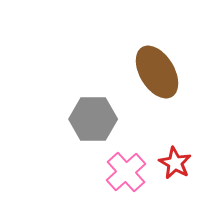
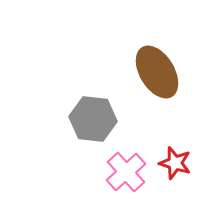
gray hexagon: rotated 6 degrees clockwise
red star: rotated 12 degrees counterclockwise
